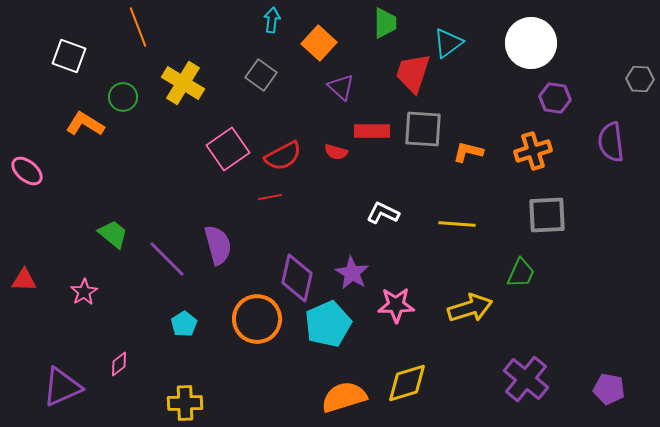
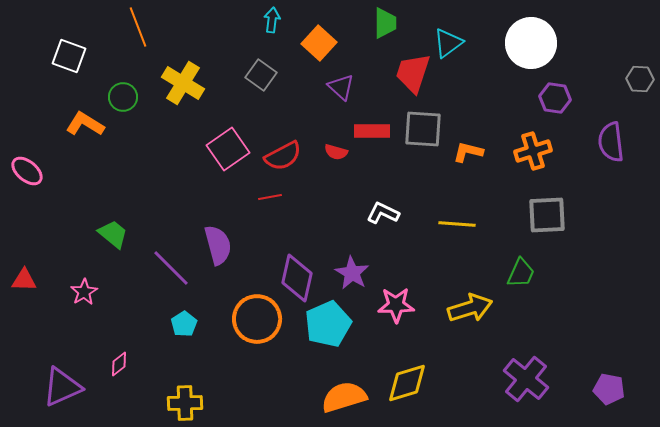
purple line at (167, 259): moved 4 px right, 9 px down
